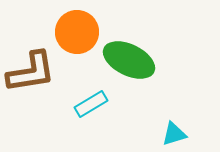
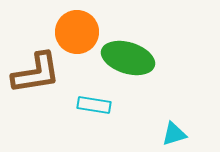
green ellipse: moved 1 px left, 2 px up; rotated 9 degrees counterclockwise
brown L-shape: moved 5 px right, 1 px down
cyan rectangle: moved 3 px right, 1 px down; rotated 40 degrees clockwise
